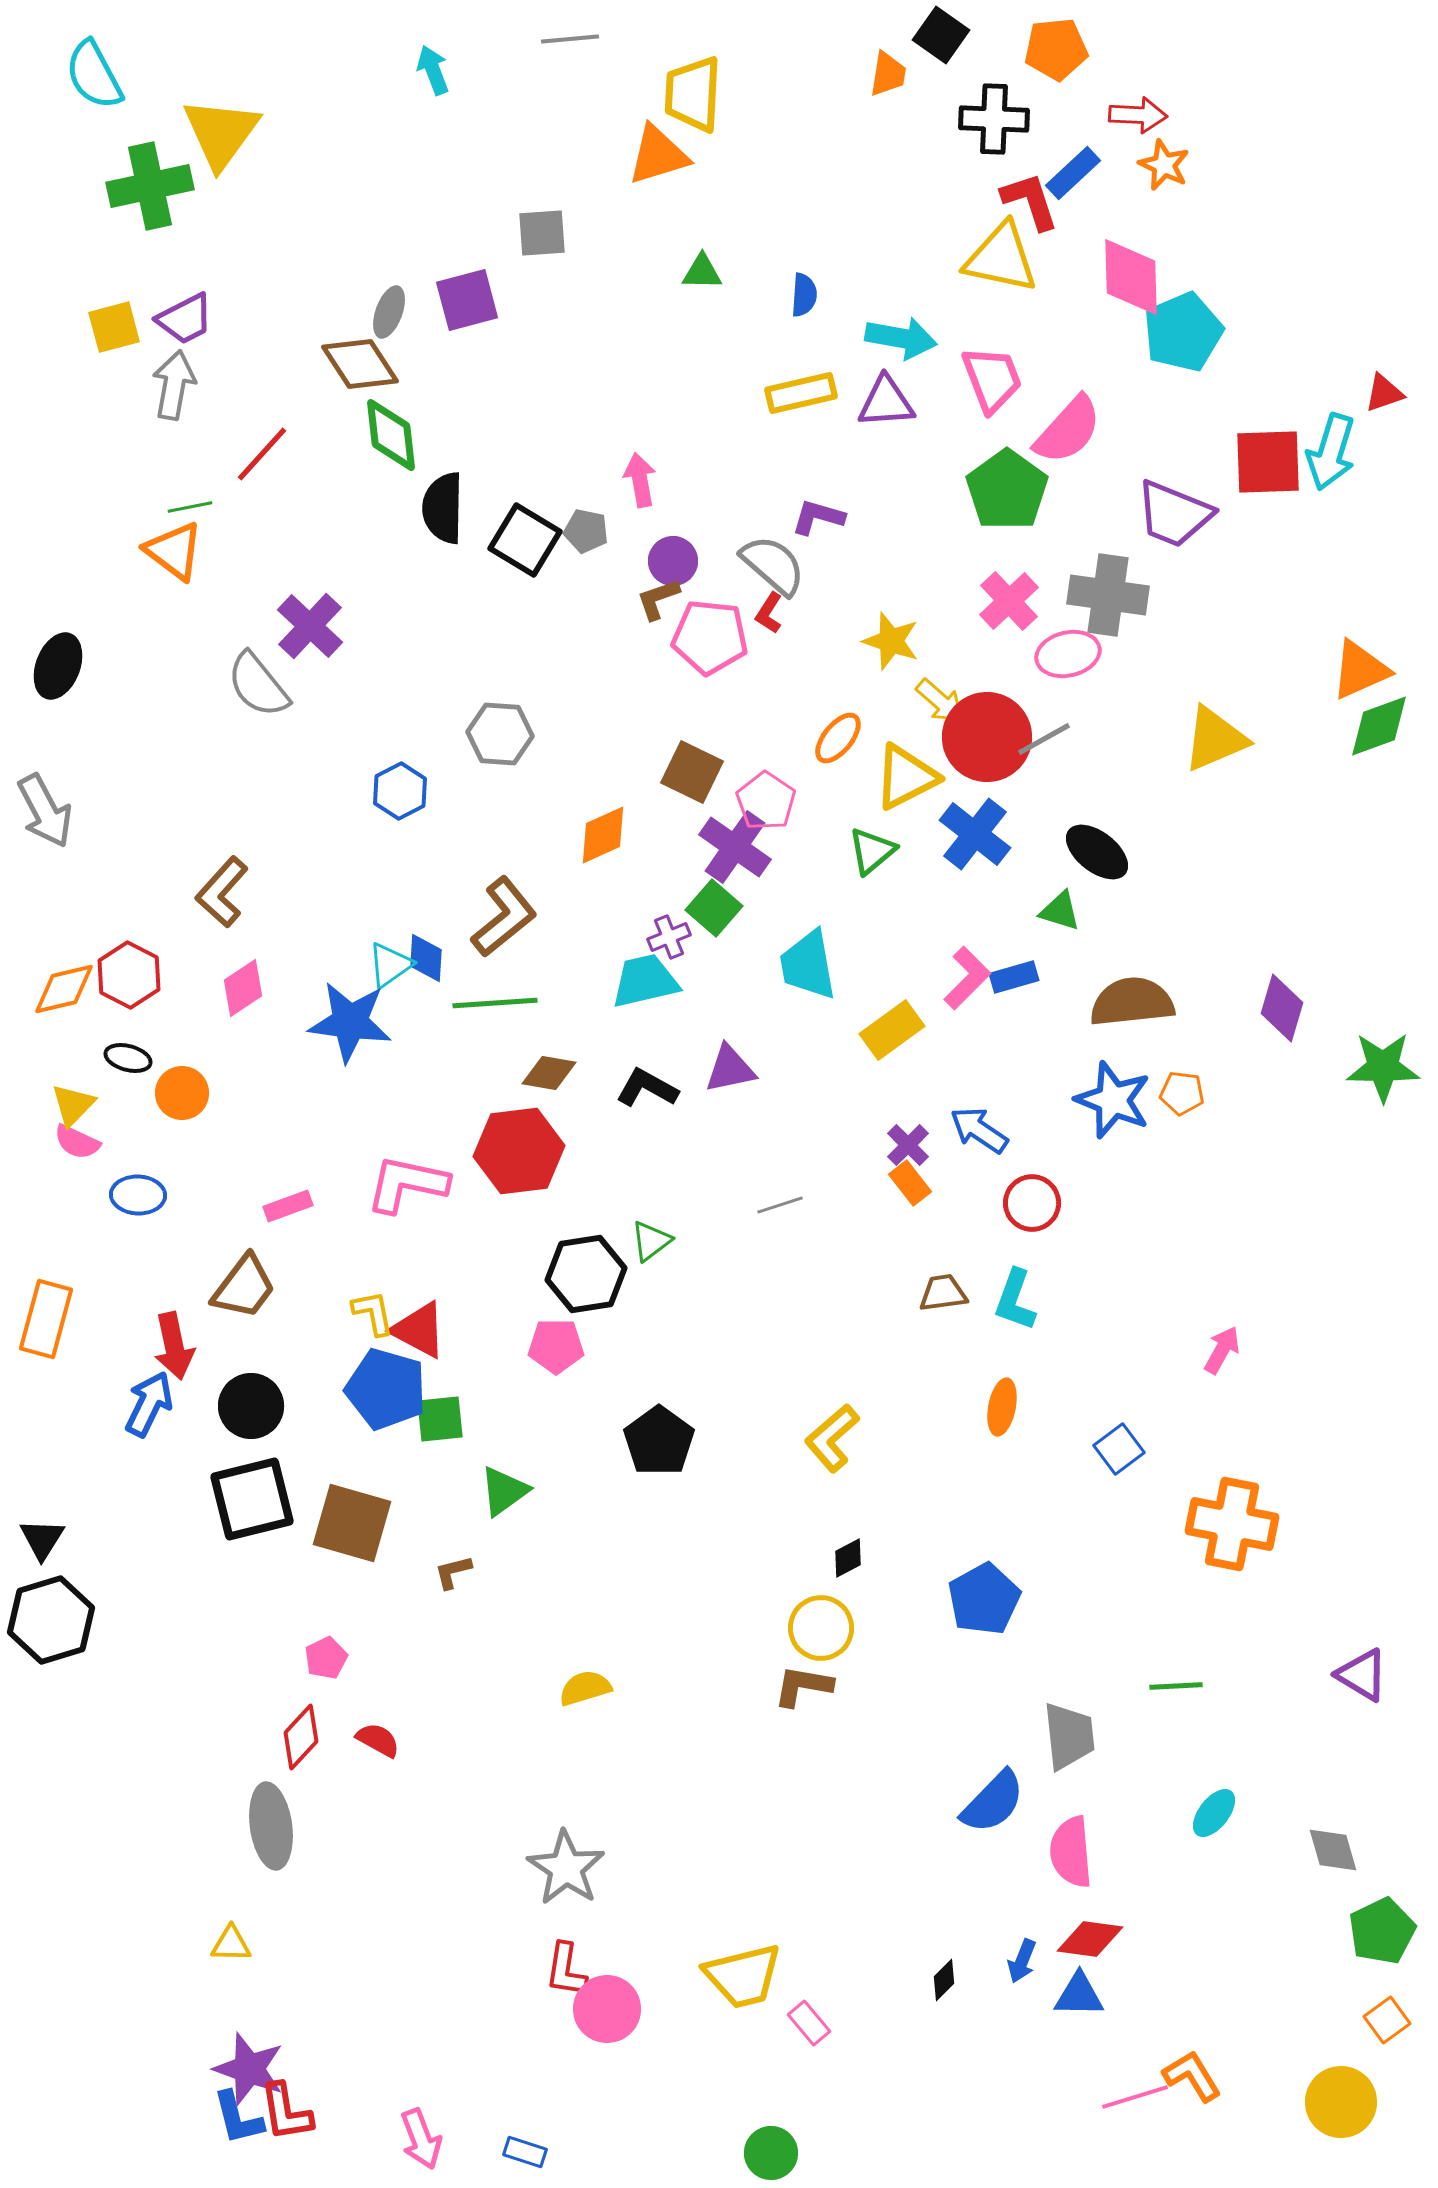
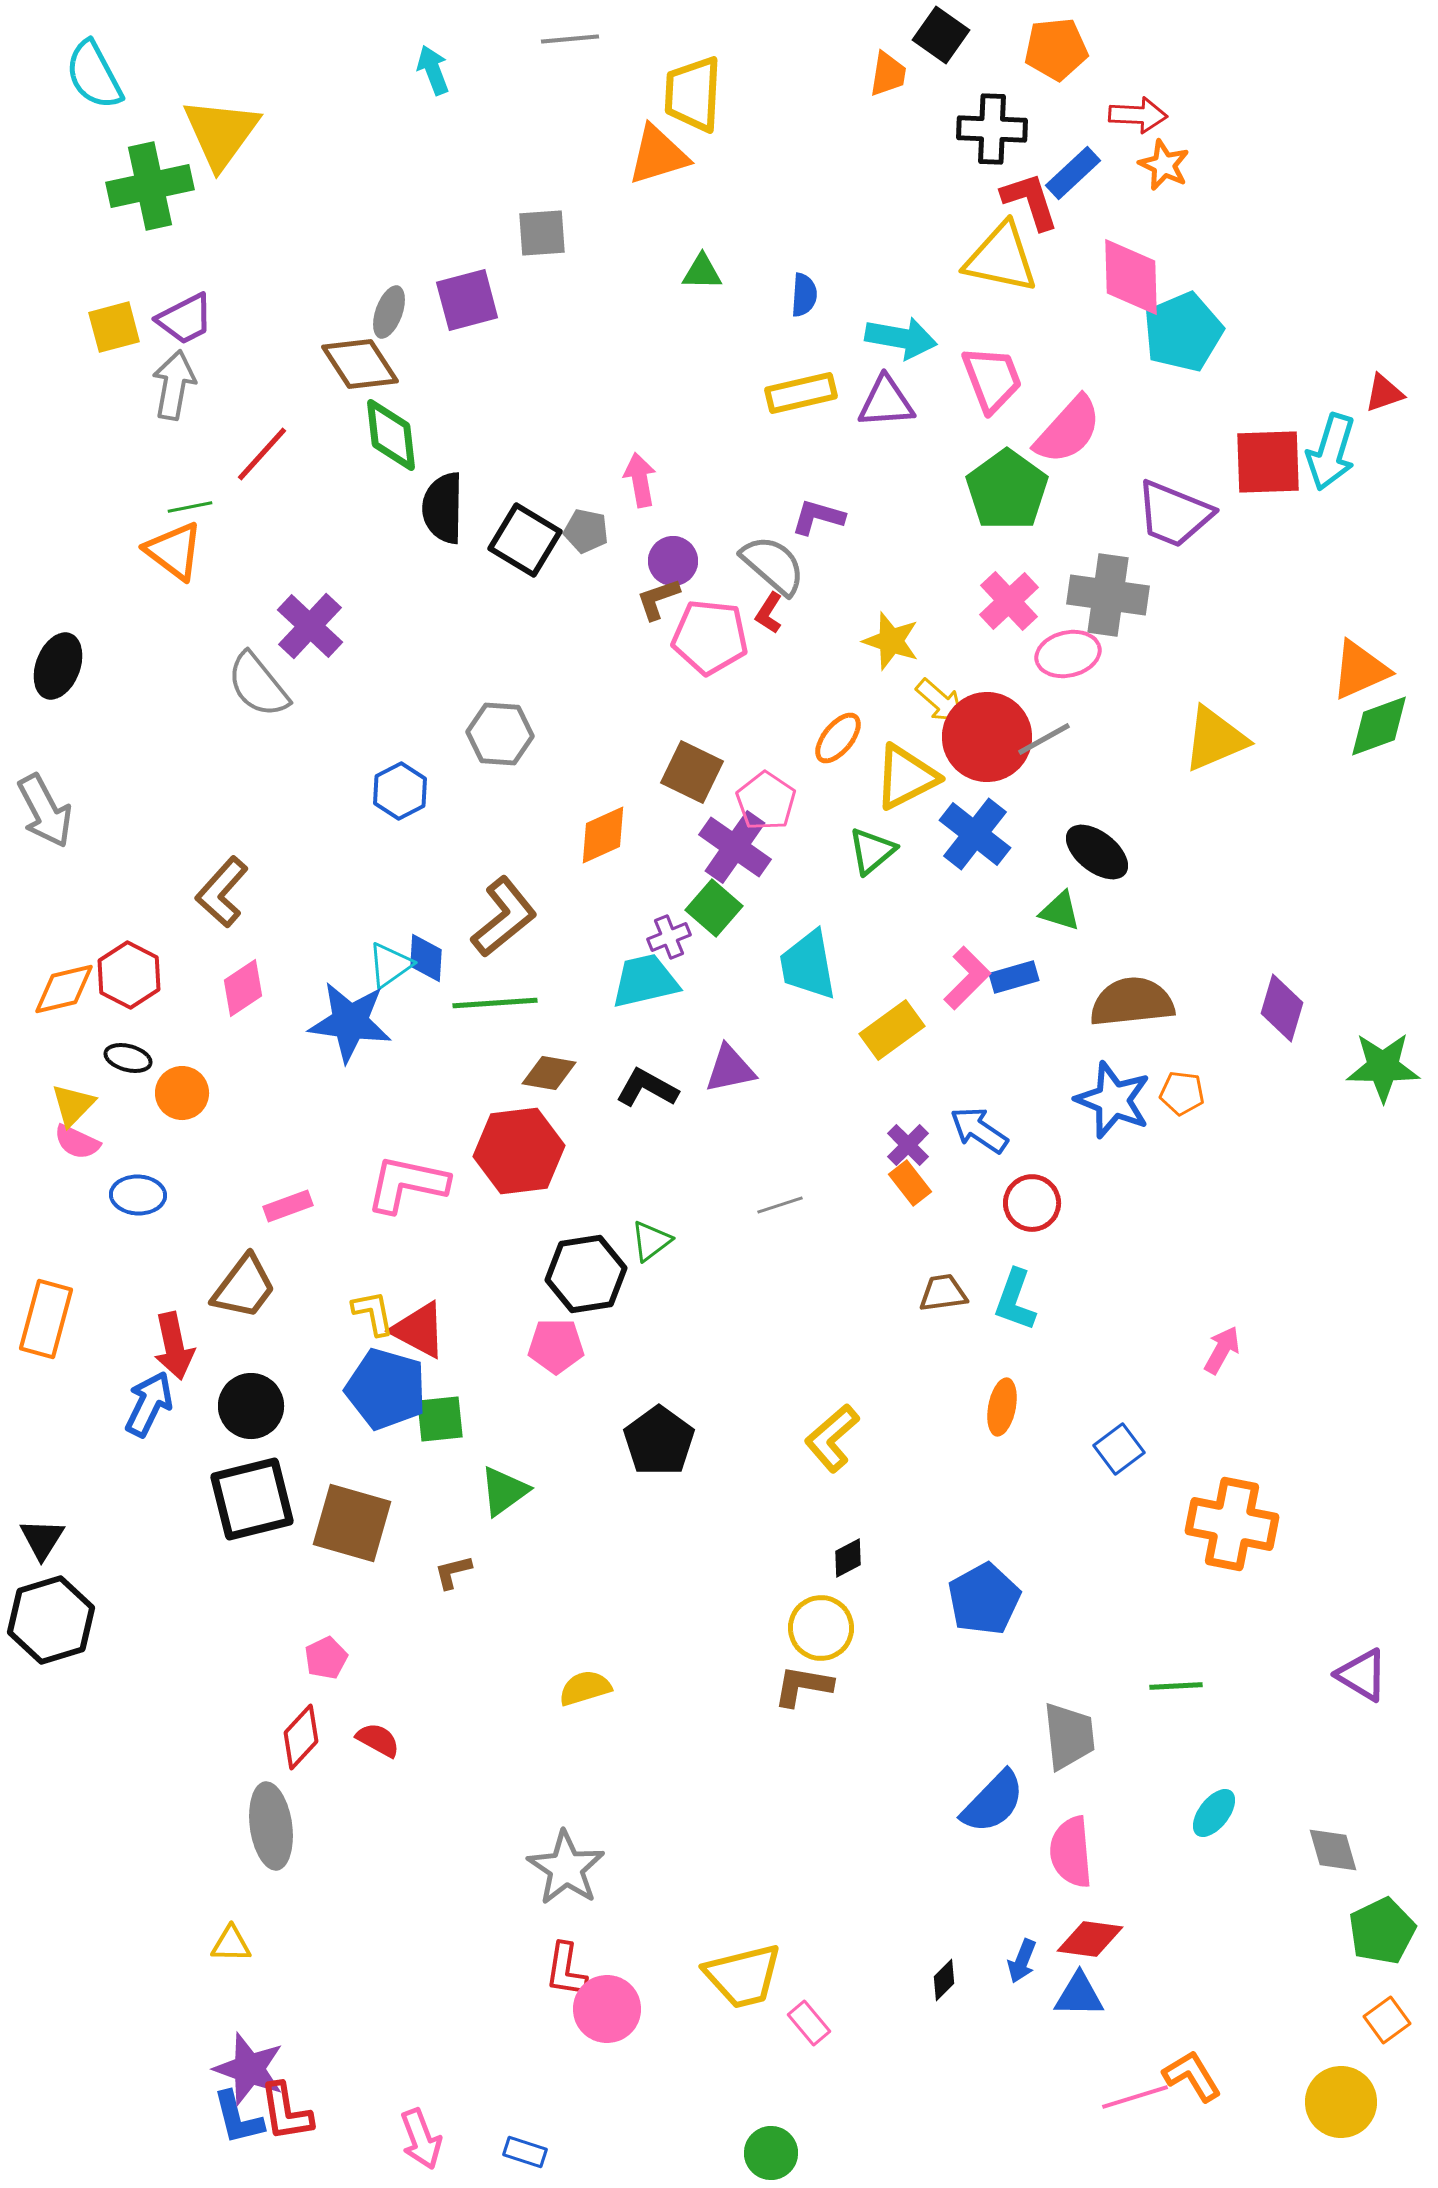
black cross at (994, 119): moved 2 px left, 10 px down
